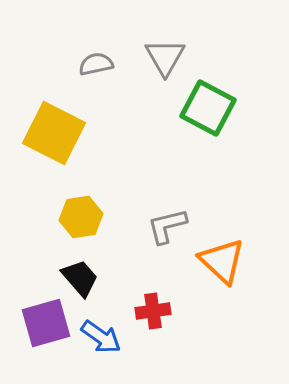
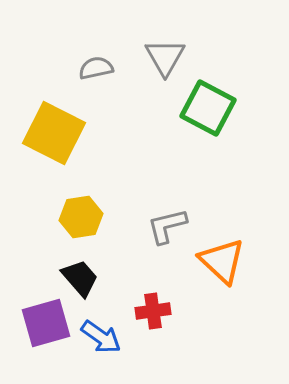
gray semicircle: moved 4 px down
